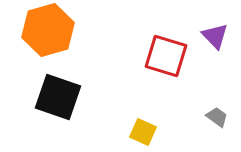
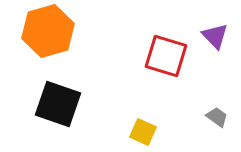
orange hexagon: moved 1 px down
black square: moved 7 px down
